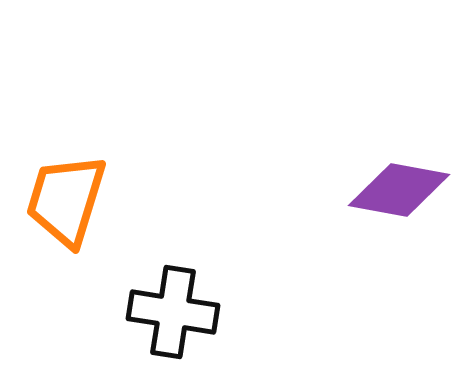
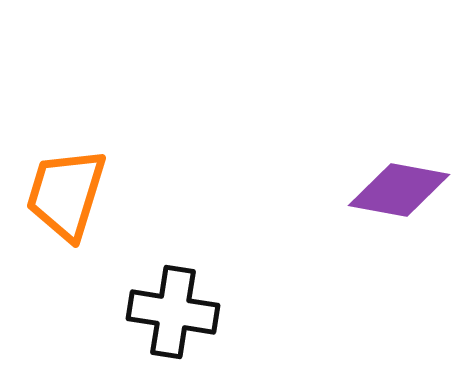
orange trapezoid: moved 6 px up
